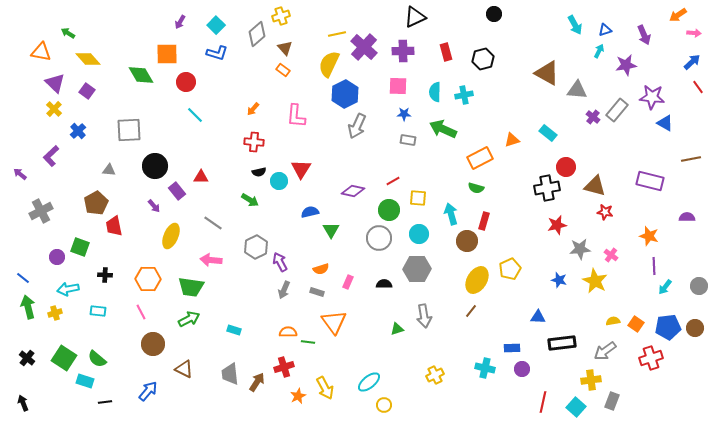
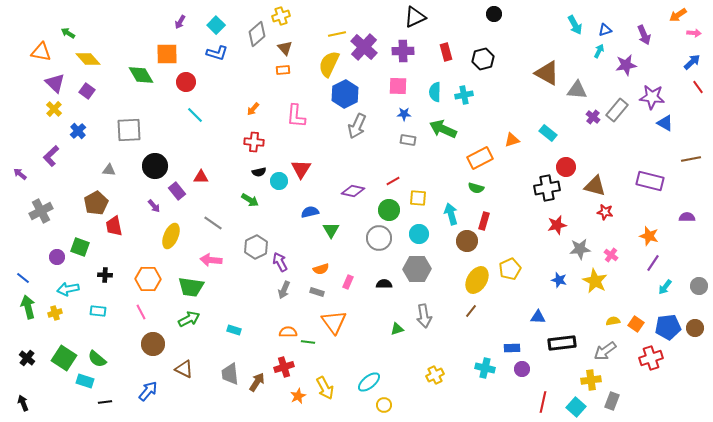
orange rectangle at (283, 70): rotated 40 degrees counterclockwise
purple line at (654, 266): moved 1 px left, 3 px up; rotated 36 degrees clockwise
